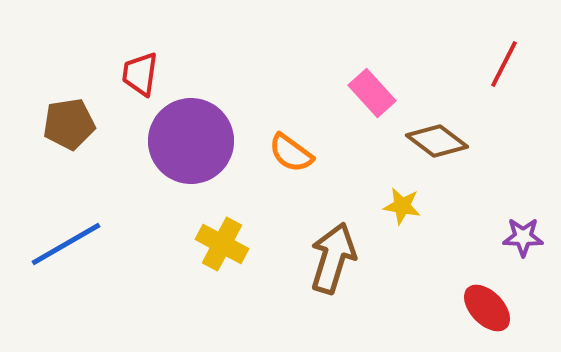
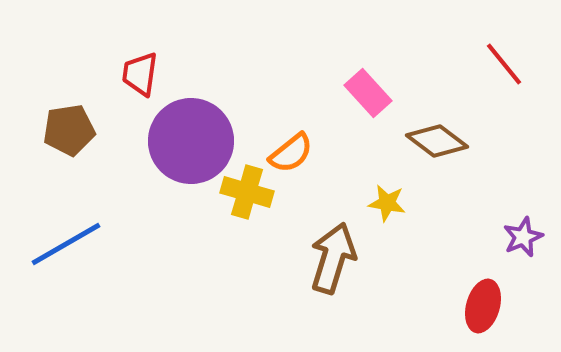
red line: rotated 66 degrees counterclockwise
pink rectangle: moved 4 px left
brown pentagon: moved 6 px down
orange semicircle: rotated 75 degrees counterclockwise
yellow star: moved 15 px left, 3 px up
purple star: rotated 24 degrees counterclockwise
yellow cross: moved 25 px right, 52 px up; rotated 12 degrees counterclockwise
red ellipse: moved 4 px left, 2 px up; rotated 60 degrees clockwise
